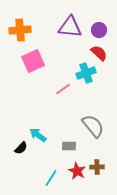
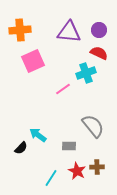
purple triangle: moved 1 px left, 5 px down
red semicircle: rotated 18 degrees counterclockwise
